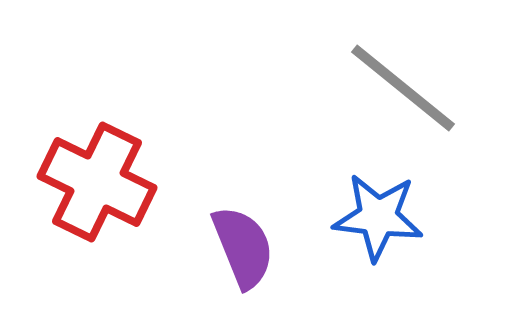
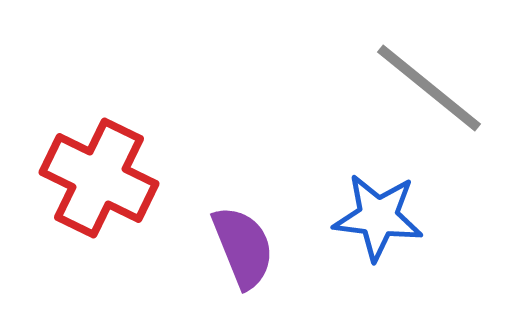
gray line: moved 26 px right
red cross: moved 2 px right, 4 px up
